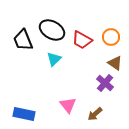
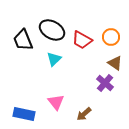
pink triangle: moved 12 px left, 3 px up
brown arrow: moved 11 px left
